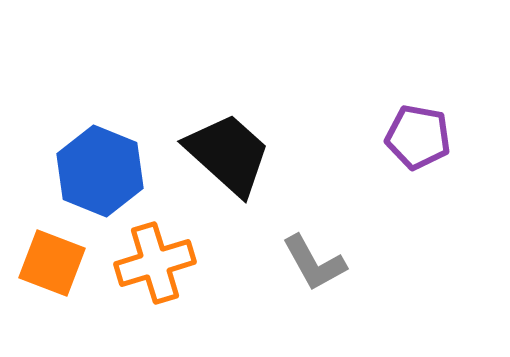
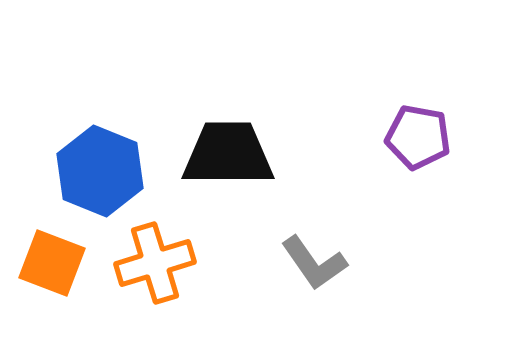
black trapezoid: rotated 42 degrees counterclockwise
gray L-shape: rotated 6 degrees counterclockwise
